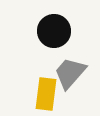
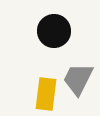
gray trapezoid: moved 8 px right, 6 px down; rotated 15 degrees counterclockwise
